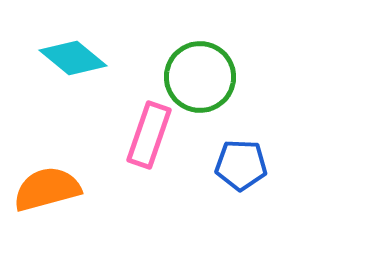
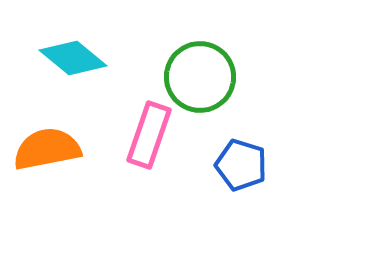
blue pentagon: rotated 15 degrees clockwise
orange semicircle: moved 40 px up; rotated 4 degrees clockwise
